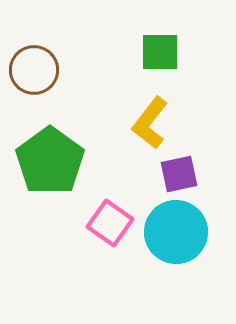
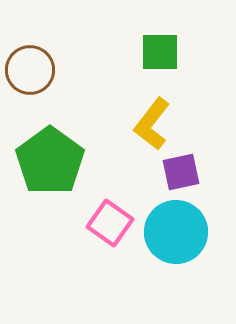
brown circle: moved 4 px left
yellow L-shape: moved 2 px right, 1 px down
purple square: moved 2 px right, 2 px up
